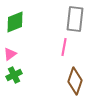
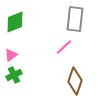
pink line: rotated 36 degrees clockwise
pink triangle: moved 1 px right, 1 px down
